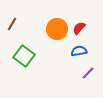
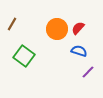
red semicircle: moved 1 px left
blue semicircle: rotated 28 degrees clockwise
purple line: moved 1 px up
